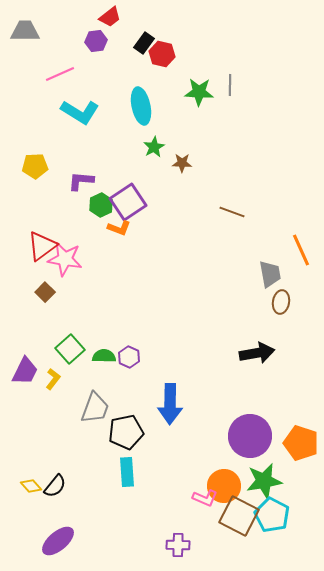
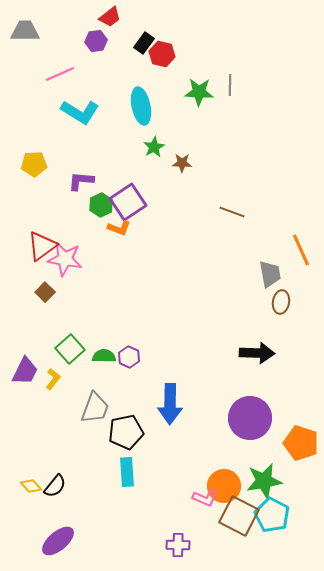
yellow pentagon at (35, 166): moved 1 px left, 2 px up
black arrow at (257, 353): rotated 12 degrees clockwise
purple circle at (250, 436): moved 18 px up
